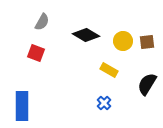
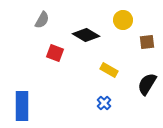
gray semicircle: moved 2 px up
yellow circle: moved 21 px up
red square: moved 19 px right
